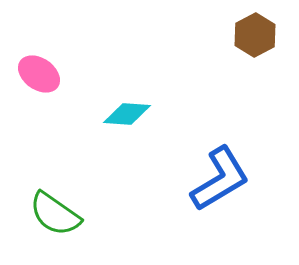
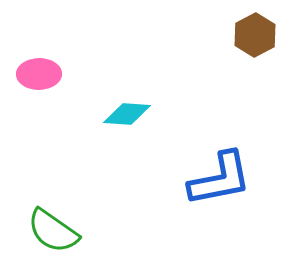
pink ellipse: rotated 36 degrees counterclockwise
blue L-shape: rotated 20 degrees clockwise
green semicircle: moved 2 px left, 17 px down
